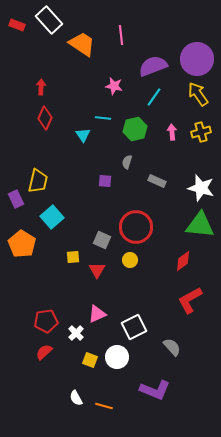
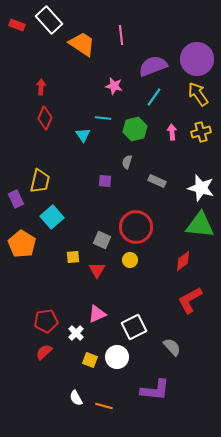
yellow trapezoid at (38, 181): moved 2 px right
purple L-shape at (155, 390): rotated 16 degrees counterclockwise
